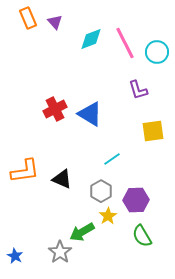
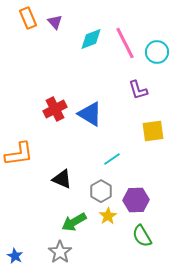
orange L-shape: moved 6 px left, 17 px up
green arrow: moved 8 px left, 10 px up
